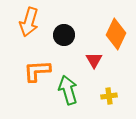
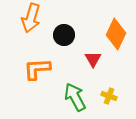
orange arrow: moved 2 px right, 4 px up
red triangle: moved 1 px left, 1 px up
orange L-shape: moved 2 px up
green arrow: moved 7 px right, 7 px down; rotated 12 degrees counterclockwise
yellow cross: rotated 28 degrees clockwise
